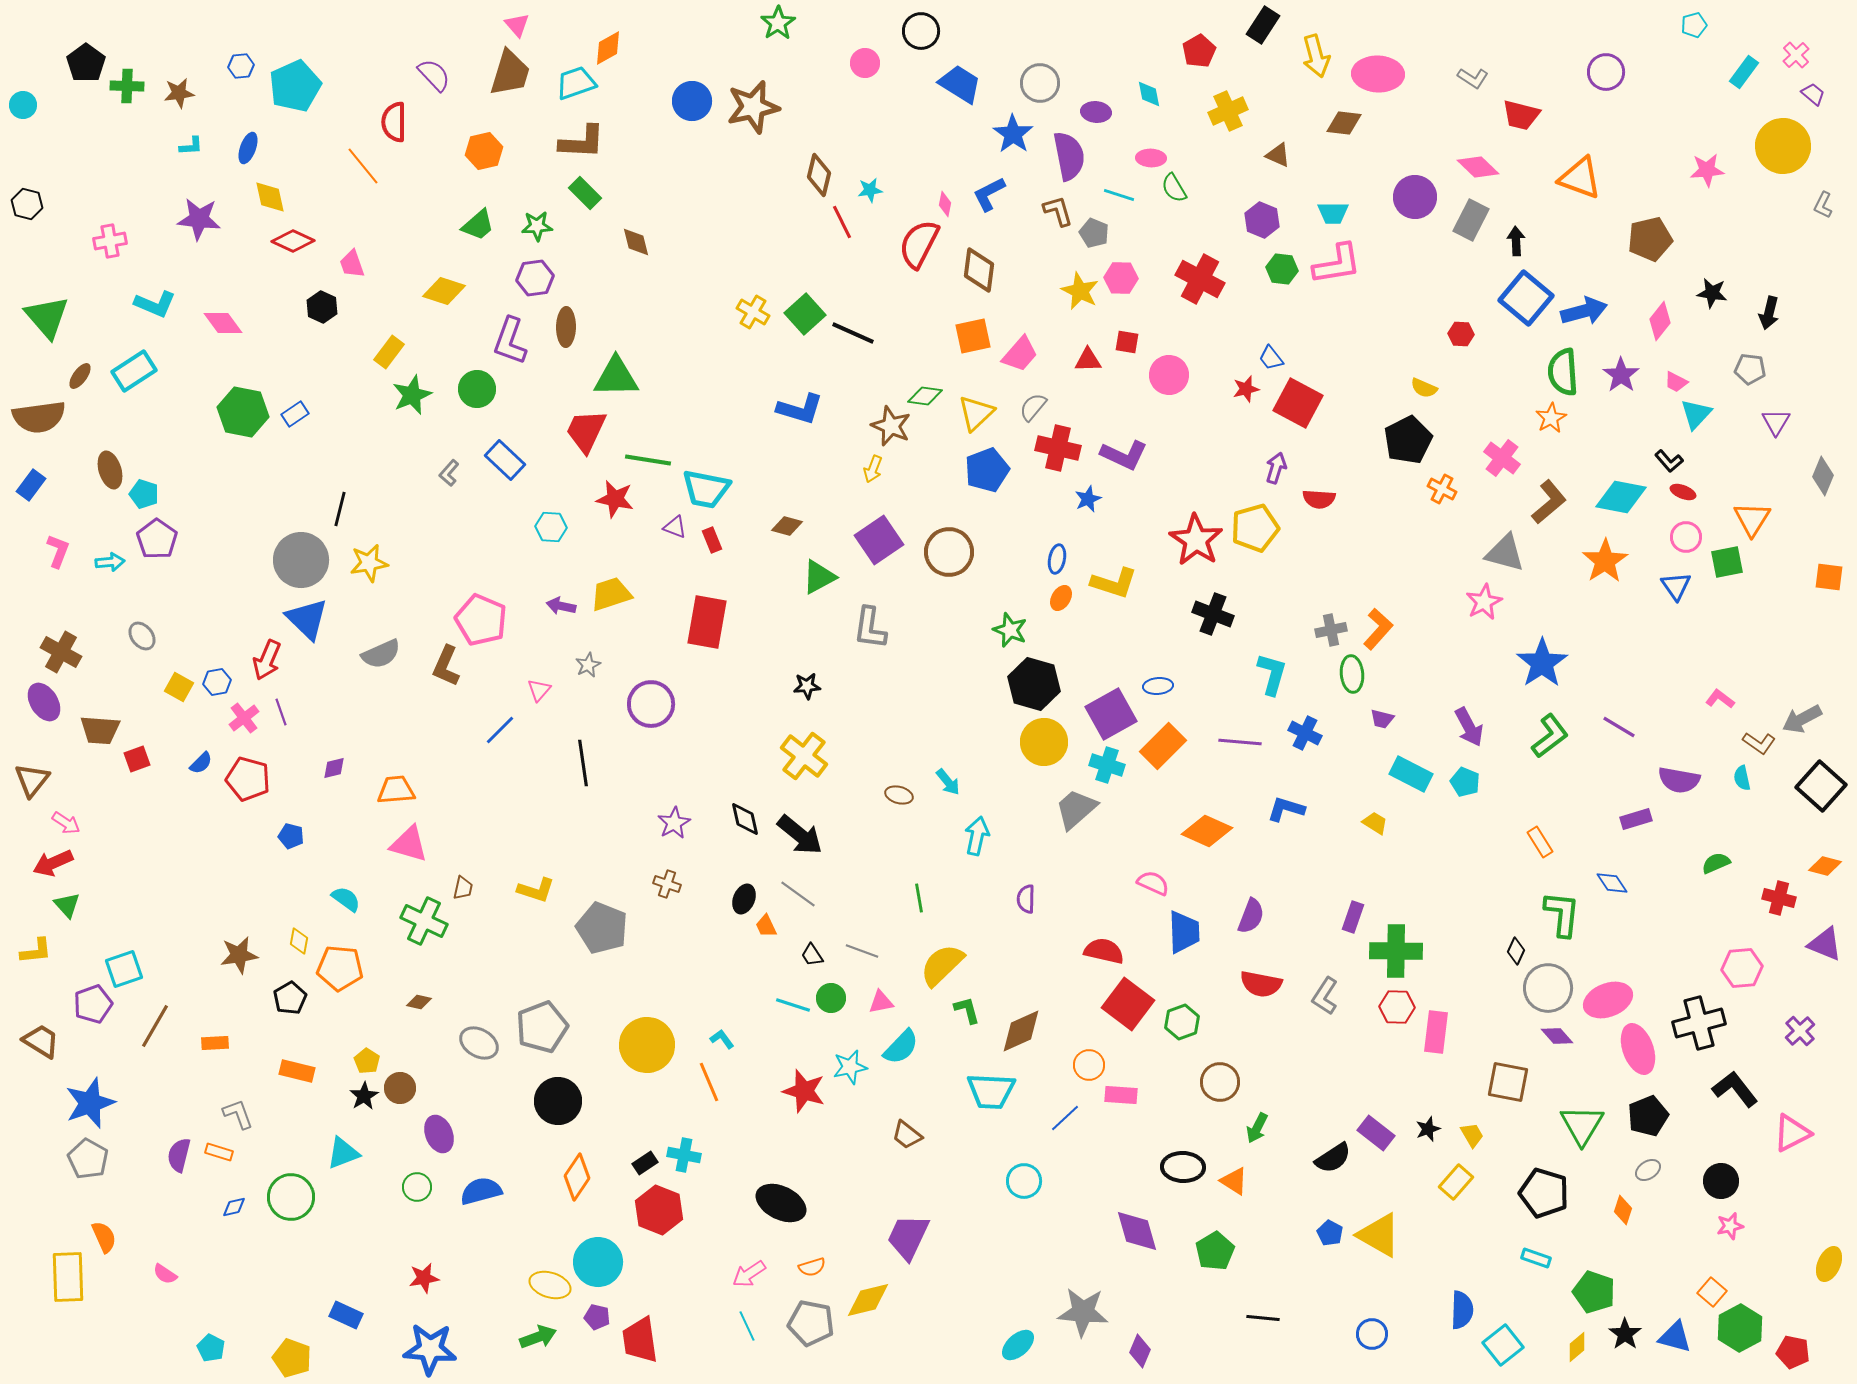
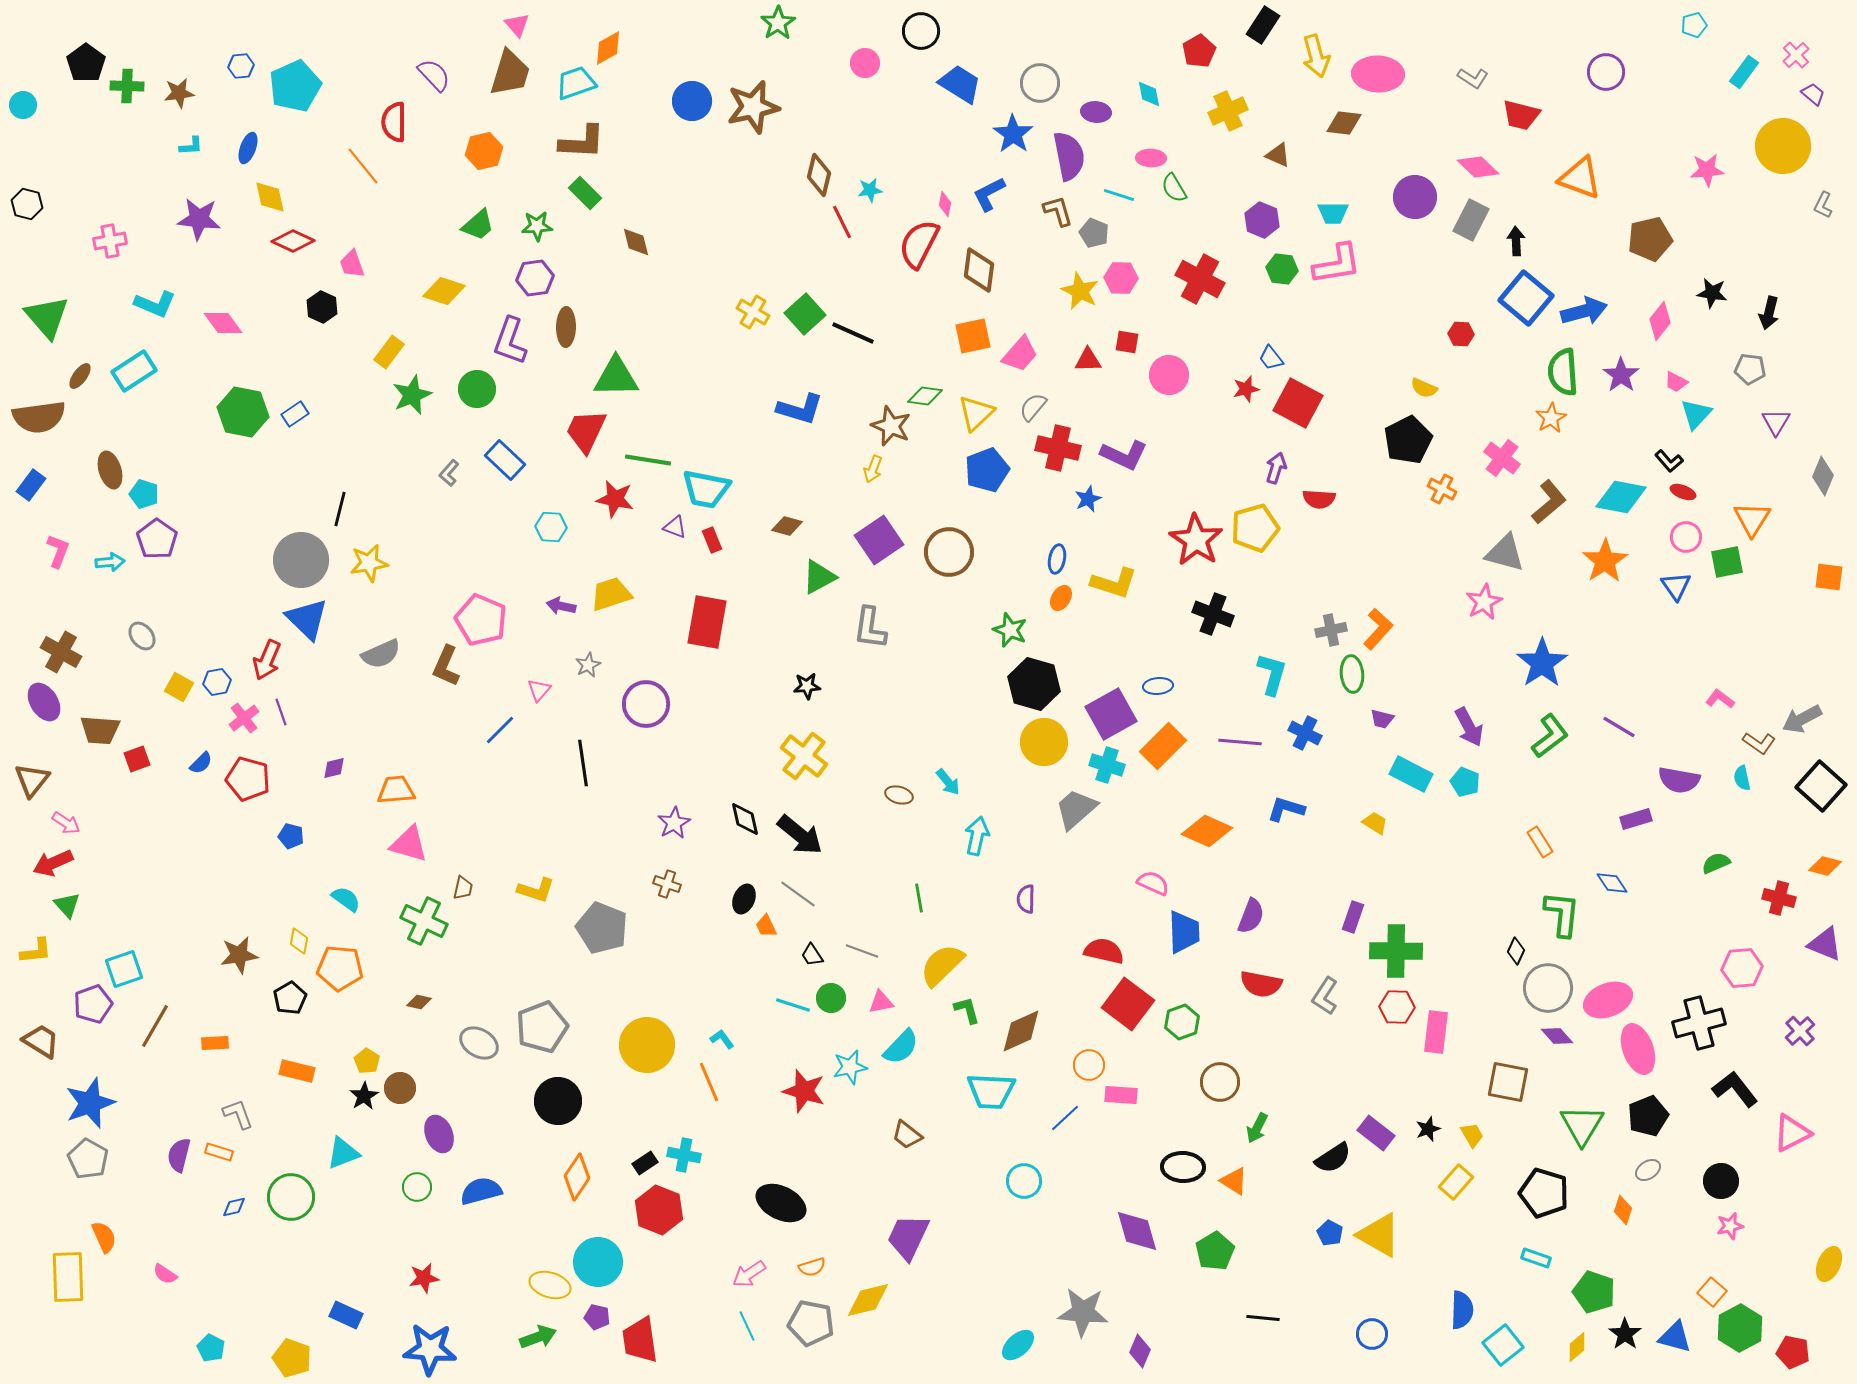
purple circle at (651, 704): moved 5 px left
